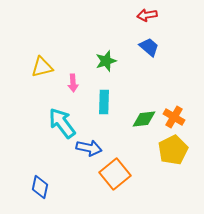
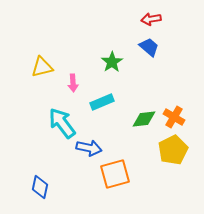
red arrow: moved 4 px right, 4 px down
green star: moved 6 px right, 1 px down; rotated 15 degrees counterclockwise
cyan rectangle: moved 2 px left; rotated 65 degrees clockwise
orange square: rotated 24 degrees clockwise
